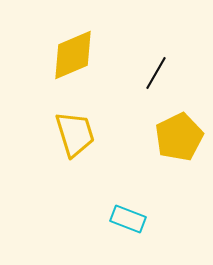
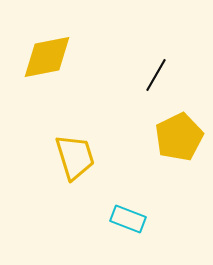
yellow diamond: moved 26 px left, 2 px down; rotated 12 degrees clockwise
black line: moved 2 px down
yellow trapezoid: moved 23 px down
